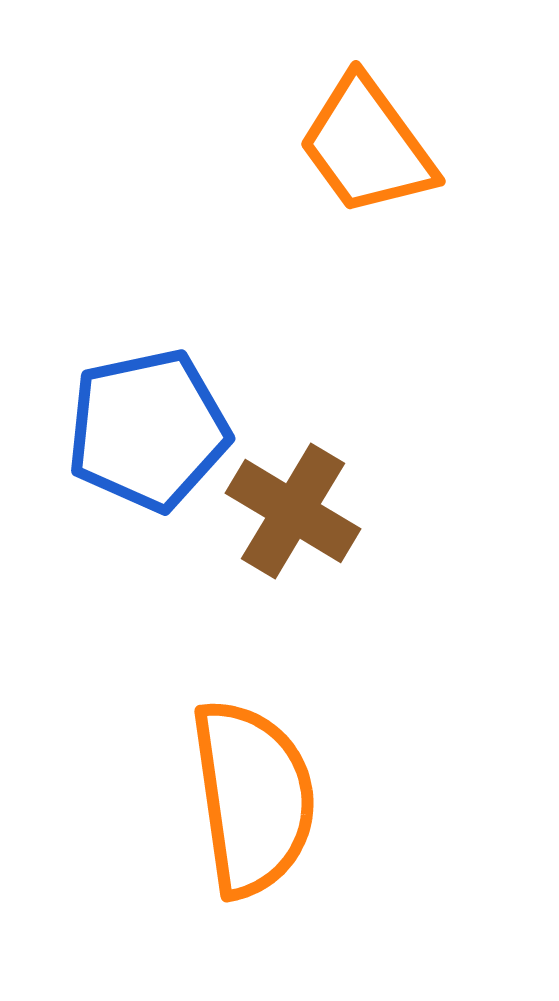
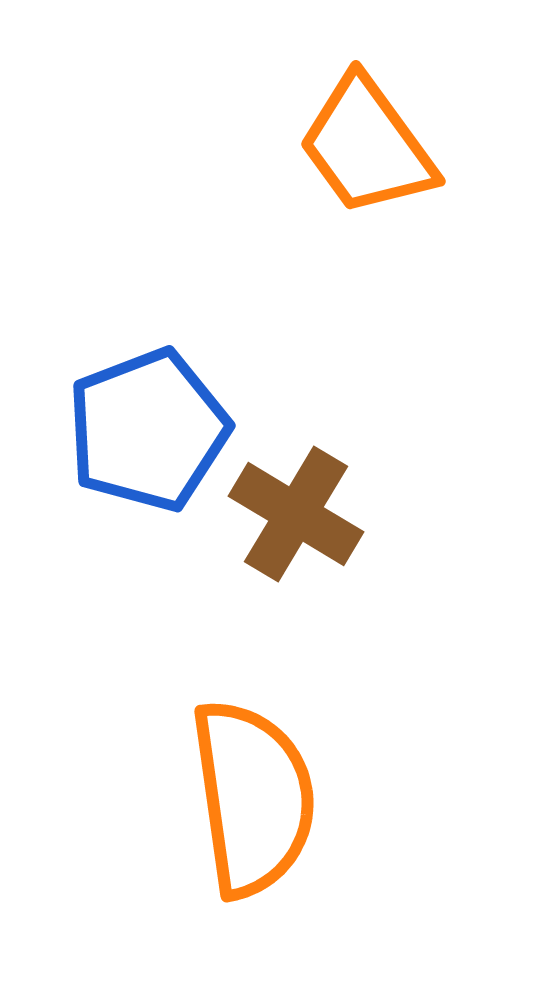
blue pentagon: rotated 9 degrees counterclockwise
brown cross: moved 3 px right, 3 px down
